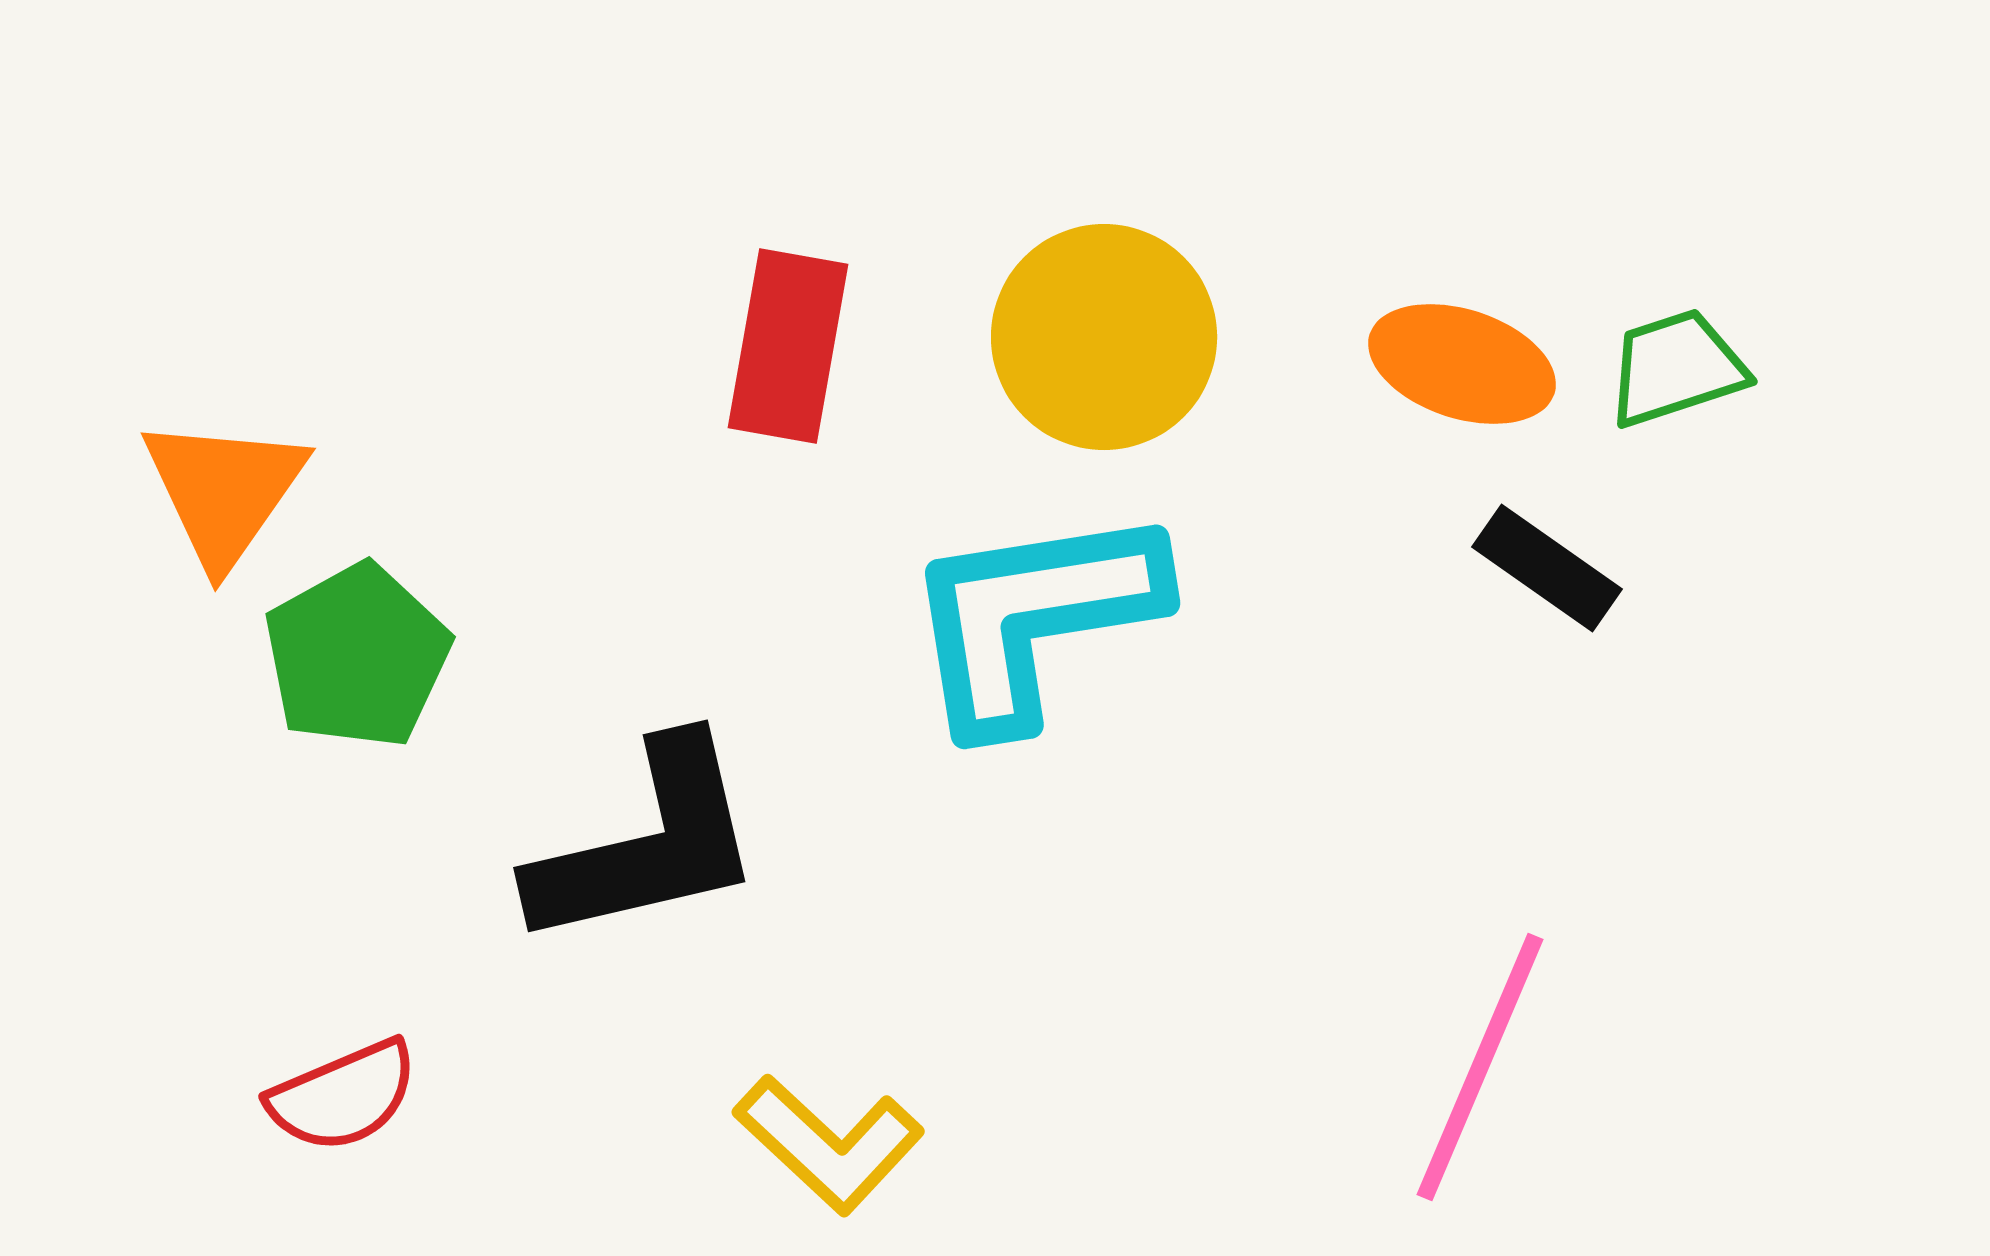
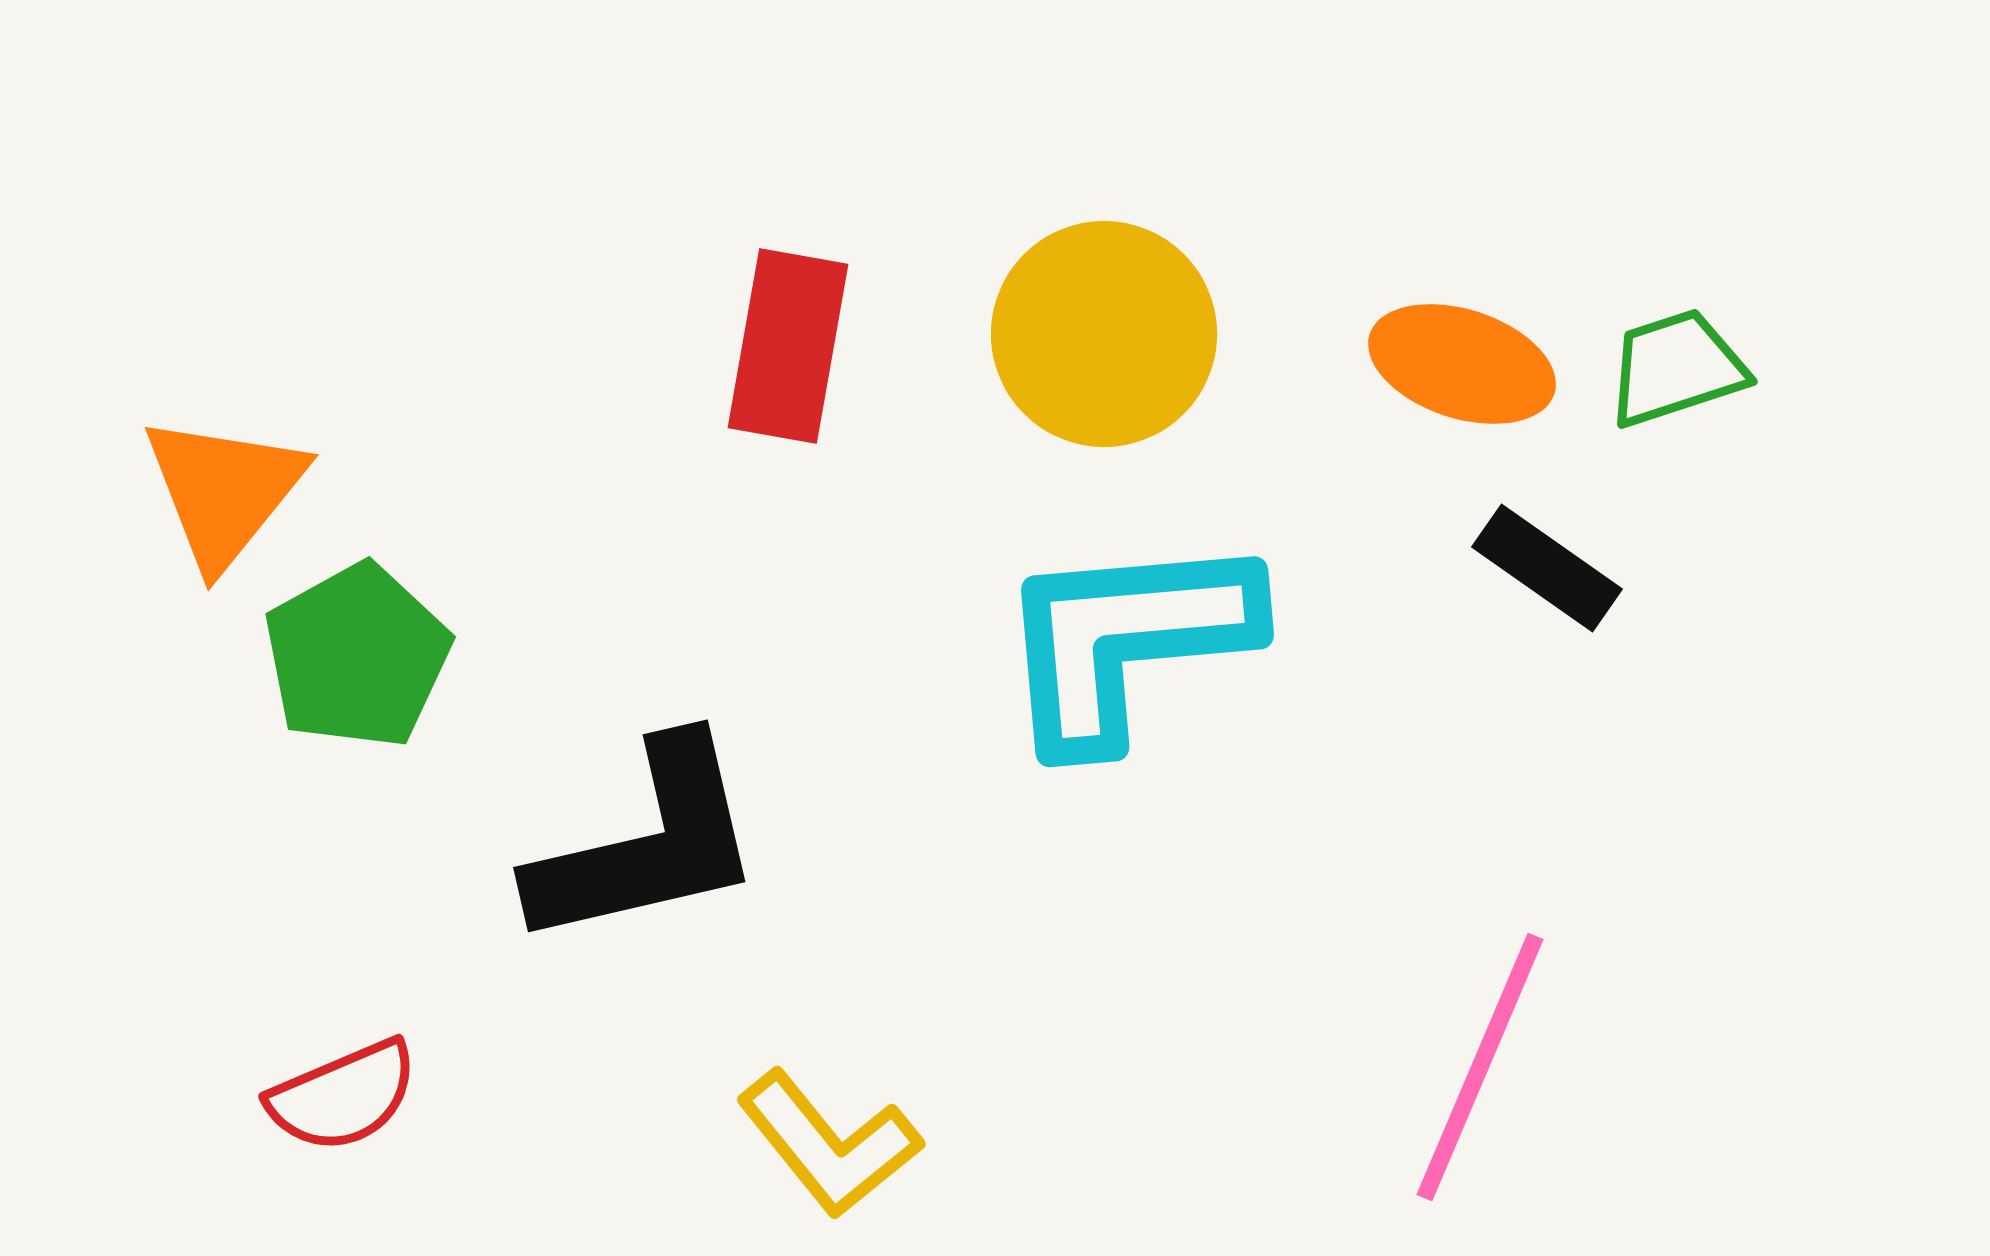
yellow circle: moved 3 px up
orange triangle: rotated 4 degrees clockwise
cyan L-shape: moved 93 px right, 23 px down; rotated 4 degrees clockwise
yellow L-shape: rotated 8 degrees clockwise
